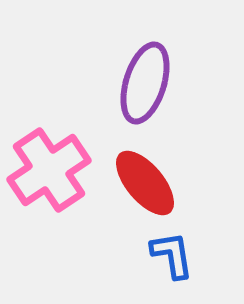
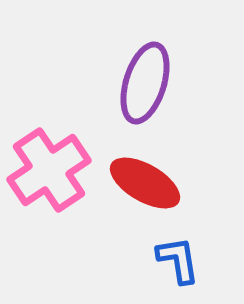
red ellipse: rotated 20 degrees counterclockwise
blue L-shape: moved 6 px right, 5 px down
